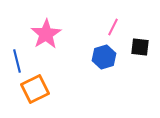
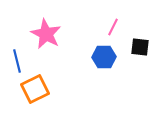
pink star: rotated 12 degrees counterclockwise
blue hexagon: rotated 15 degrees clockwise
